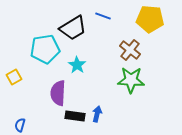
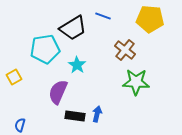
brown cross: moved 5 px left
green star: moved 5 px right, 2 px down
purple semicircle: moved 1 px up; rotated 20 degrees clockwise
